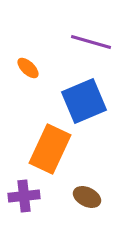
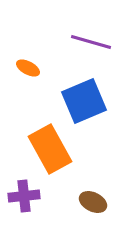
orange ellipse: rotated 15 degrees counterclockwise
orange rectangle: rotated 54 degrees counterclockwise
brown ellipse: moved 6 px right, 5 px down
